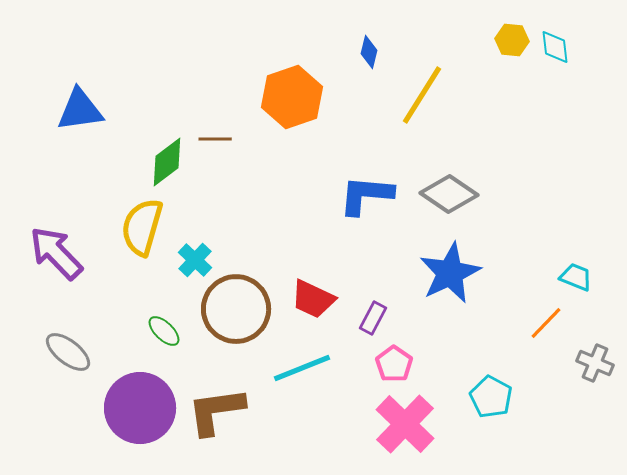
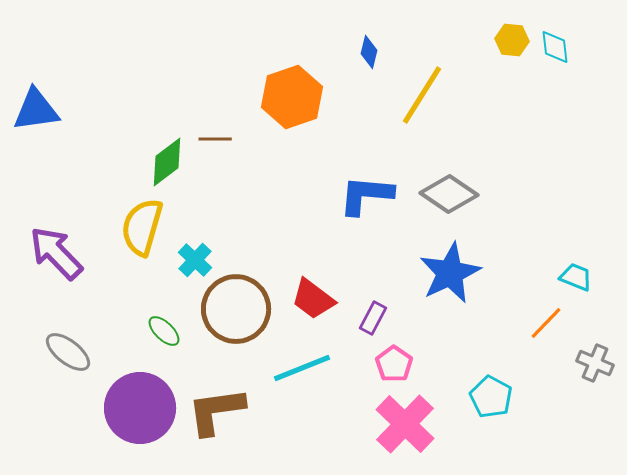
blue triangle: moved 44 px left
red trapezoid: rotated 12 degrees clockwise
